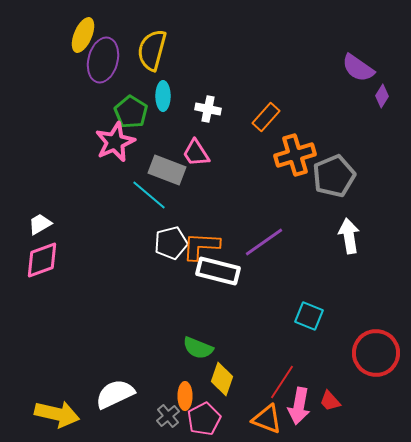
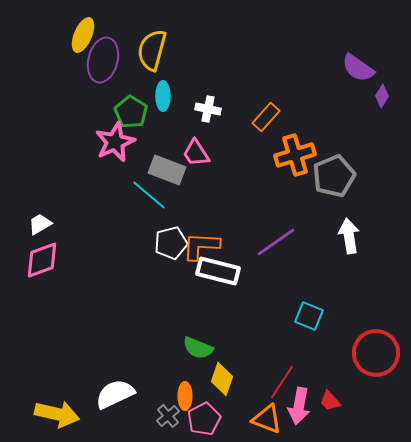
purple line: moved 12 px right
